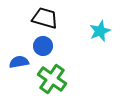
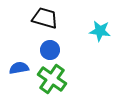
cyan star: rotated 30 degrees clockwise
blue circle: moved 7 px right, 4 px down
blue semicircle: moved 6 px down
